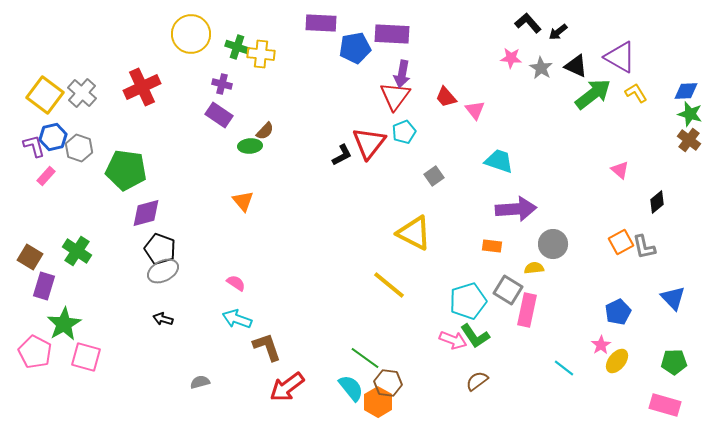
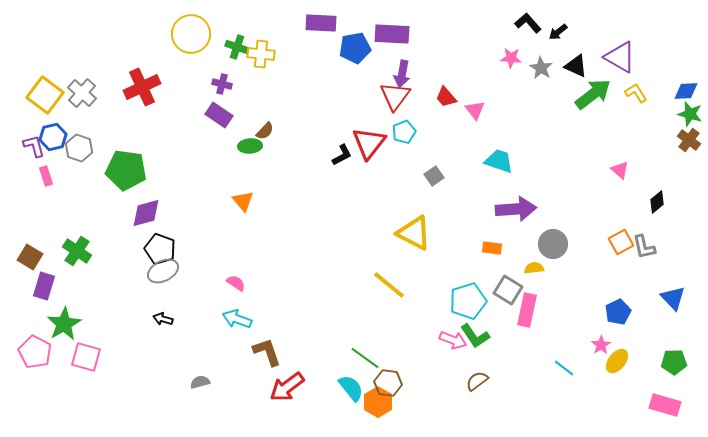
pink rectangle at (46, 176): rotated 60 degrees counterclockwise
orange rectangle at (492, 246): moved 2 px down
brown L-shape at (267, 347): moved 5 px down
